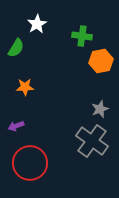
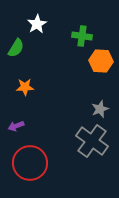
orange hexagon: rotated 15 degrees clockwise
